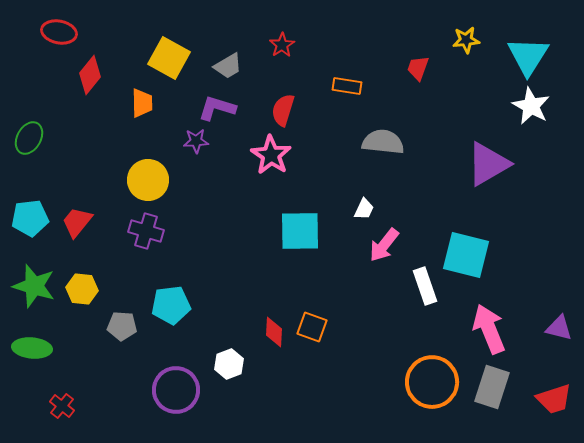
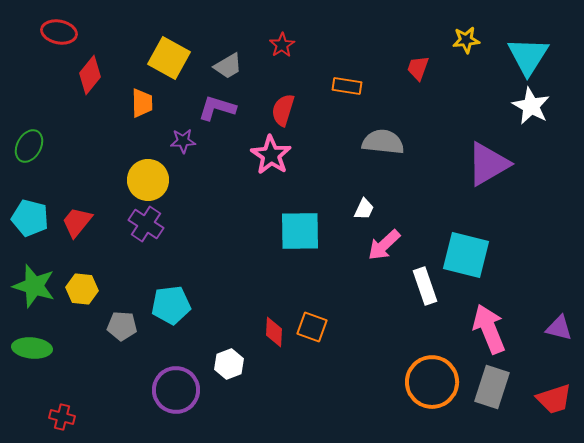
green ellipse at (29, 138): moved 8 px down
purple star at (196, 141): moved 13 px left
cyan pentagon at (30, 218): rotated 21 degrees clockwise
purple cross at (146, 231): moved 7 px up; rotated 16 degrees clockwise
pink arrow at (384, 245): rotated 9 degrees clockwise
red cross at (62, 406): moved 11 px down; rotated 25 degrees counterclockwise
